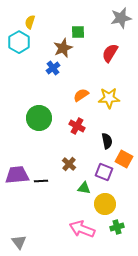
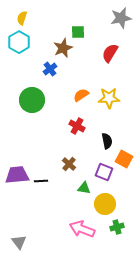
yellow semicircle: moved 8 px left, 4 px up
blue cross: moved 3 px left, 1 px down
green circle: moved 7 px left, 18 px up
